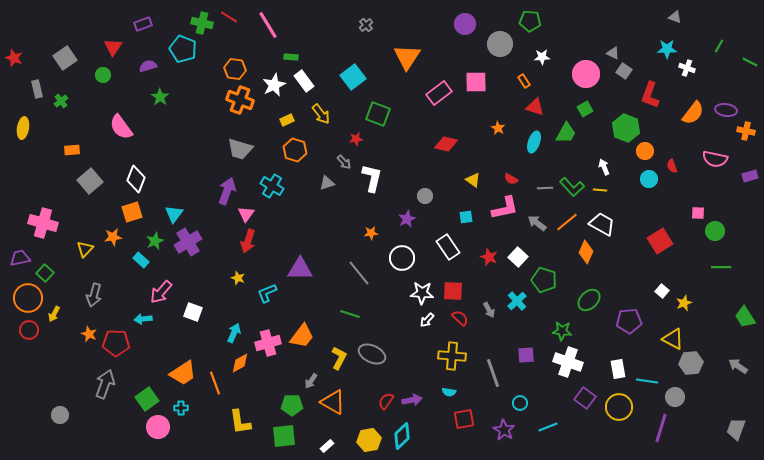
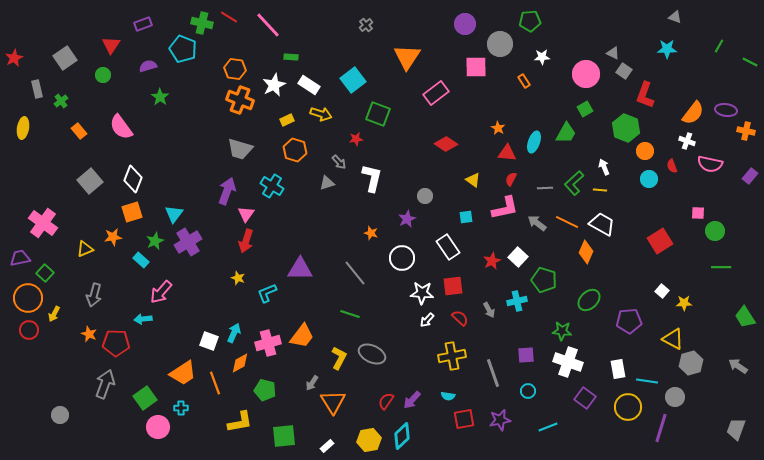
green pentagon at (530, 21): rotated 10 degrees counterclockwise
pink line at (268, 25): rotated 12 degrees counterclockwise
red triangle at (113, 47): moved 2 px left, 2 px up
red star at (14, 58): rotated 24 degrees clockwise
white cross at (687, 68): moved 73 px down
cyan square at (353, 77): moved 3 px down
white rectangle at (304, 81): moved 5 px right, 4 px down; rotated 20 degrees counterclockwise
pink square at (476, 82): moved 15 px up
pink rectangle at (439, 93): moved 3 px left
red L-shape at (650, 95): moved 5 px left
red triangle at (535, 107): moved 28 px left, 46 px down; rotated 12 degrees counterclockwise
yellow arrow at (321, 114): rotated 35 degrees counterclockwise
red diamond at (446, 144): rotated 20 degrees clockwise
orange rectangle at (72, 150): moved 7 px right, 19 px up; rotated 56 degrees clockwise
pink semicircle at (715, 159): moved 5 px left, 5 px down
gray arrow at (344, 162): moved 5 px left
purple rectangle at (750, 176): rotated 35 degrees counterclockwise
white diamond at (136, 179): moved 3 px left
red semicircle at (511, 179): rotated 88 degrees clockwise
green L-shape at (572, 187): moved 2 px right, 4 px up; rotated 90 degrees clockwise
orange line at (567, 222): rotated 65 degrees clockwise
pink cross at (43, 223): rotated 20 degrees clockwise
orange star at (371, 233): rotated 24 degrees clockwise
red arrow at (248, 241): moved 2 px left
yellow triangle at (85, 249): rotated 24 degrees clockwise
red star at (489, 257): moved 3 px right, 4 px down; rotated 24 degrees clockwise
gray line at (359, 273): moved 4 px left
red square at (453, 291): moved 5 px up; rotated 10 degrees counterclockwise
cyan cross at (517, 301): rotated 30 degrees clockwise
yellow star at (684, 303): rotated 21 degrees clockwise
white square at (193, 312): moved 16 px right, 29 px down
yellow cross at (452, 356): rotated 16 degrees counterclockwise
gray hexagon at (691, 363): rotated 10 degrees counterclockwise
gray arrow at (311, 381): moved 1 px right, 2 px down
cyan semicircle at (449, 392): moved 1 px left, 4 px down
green square at (147, 399): moved 2 px left, 1 px up
purple arrow at (412, 400): rotated 144 degrees clockwise
orange triangle at (333, 402): rotated 28 degrees clockwise
cyan circle at (520, 403): moved 8 px right, 12 px up
green pentagon at (292, 405): moved 27 px left, 15 px up; rotated 15 degrees clockwise
yellow circle at (619, 407): moved 9 px right
yellow L-shape at (240, 422): rotated 92 degrees counterclockwise
purple star at (504, 430): moved 4 px left, 10 px up; rotated 30 degrees clockwise
